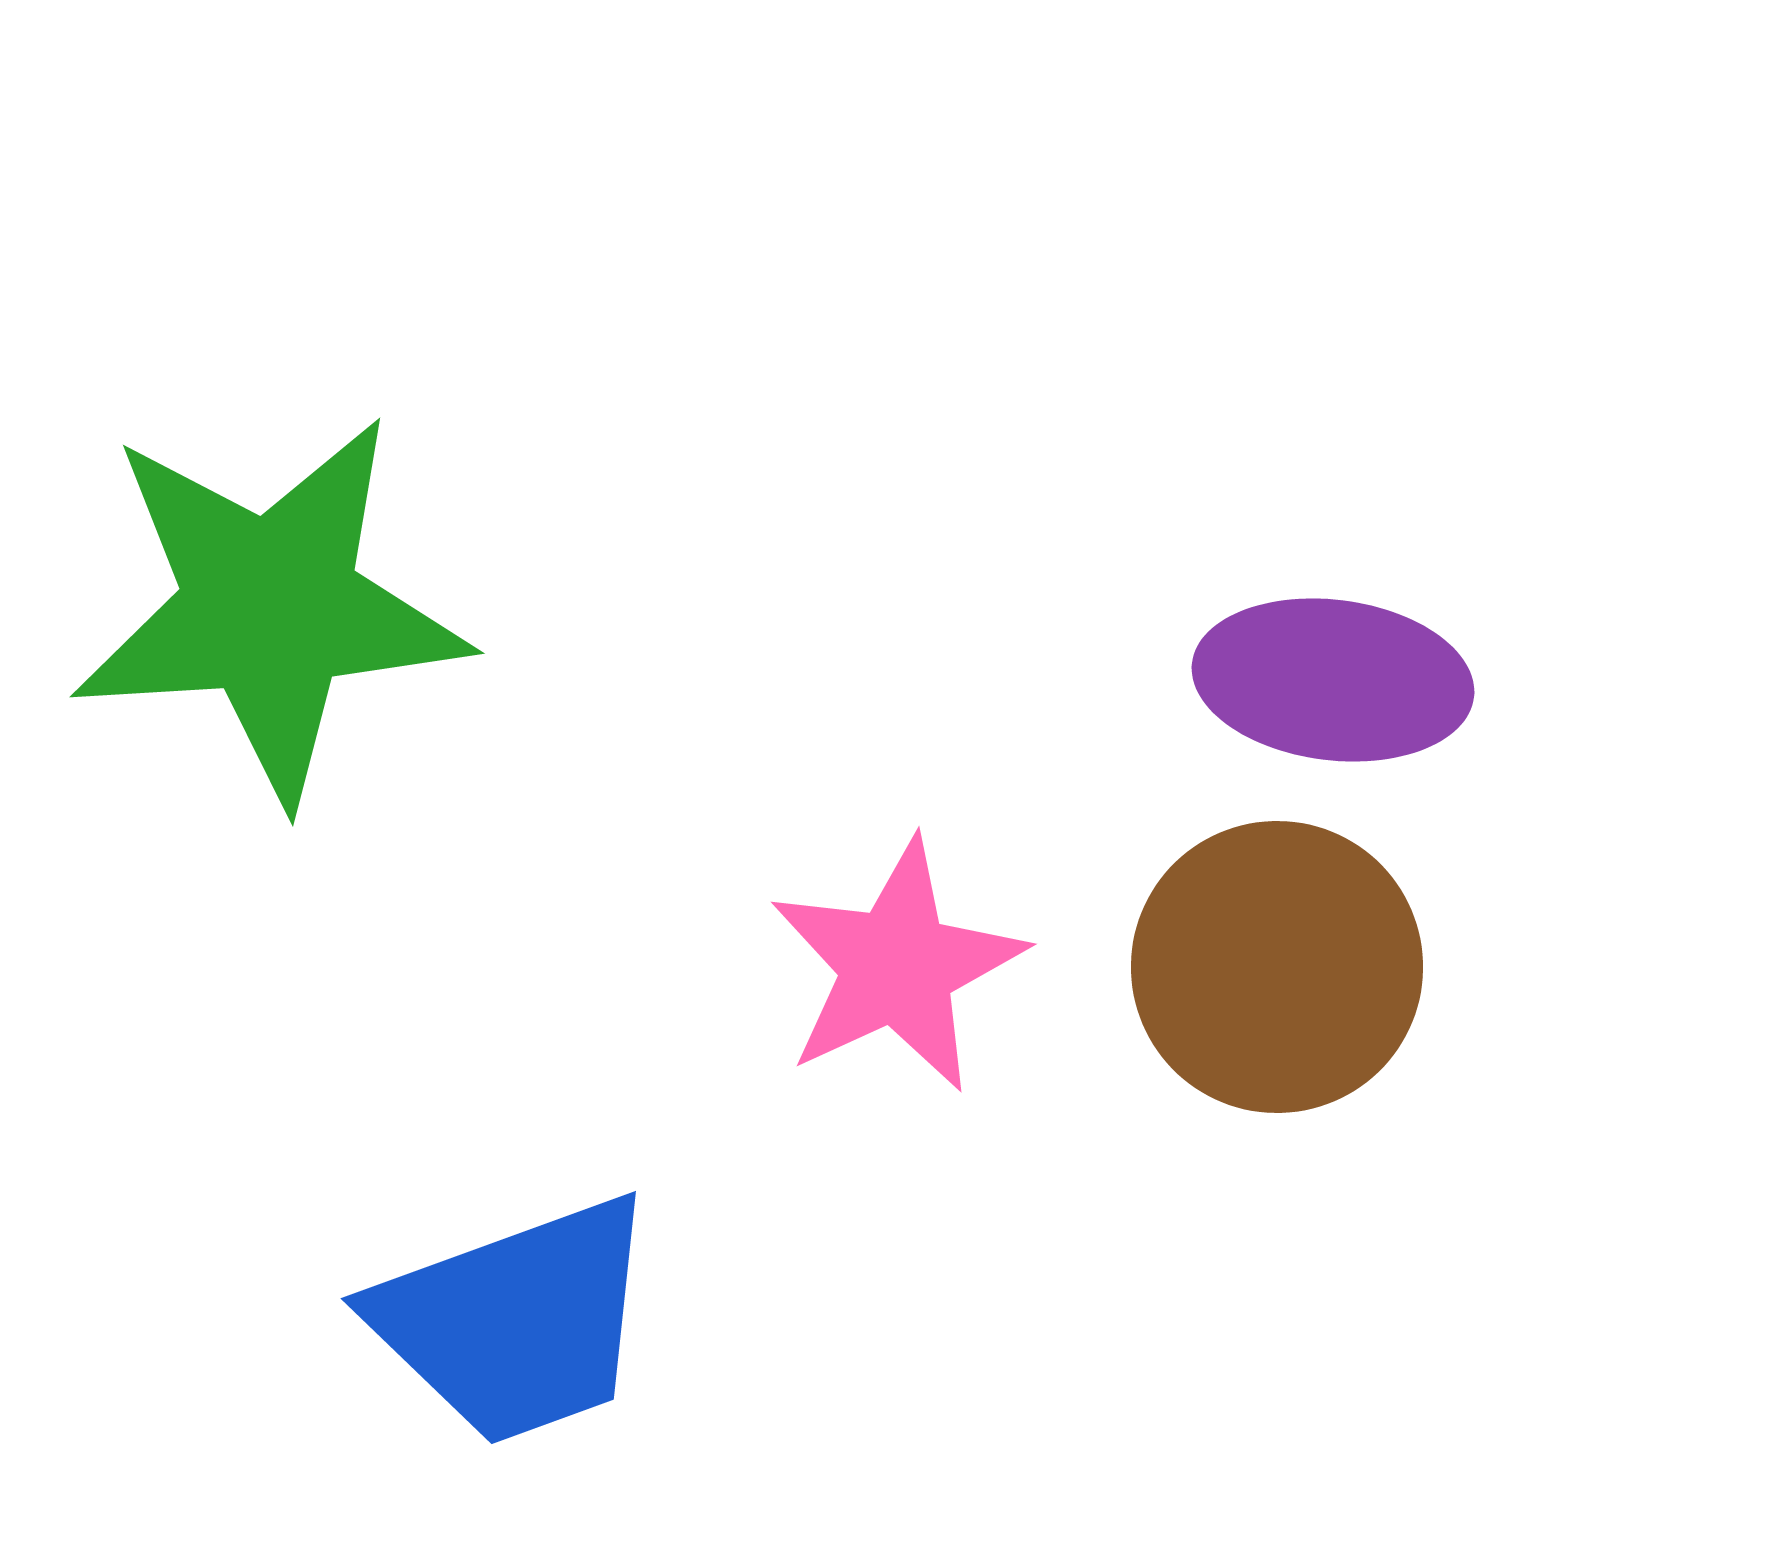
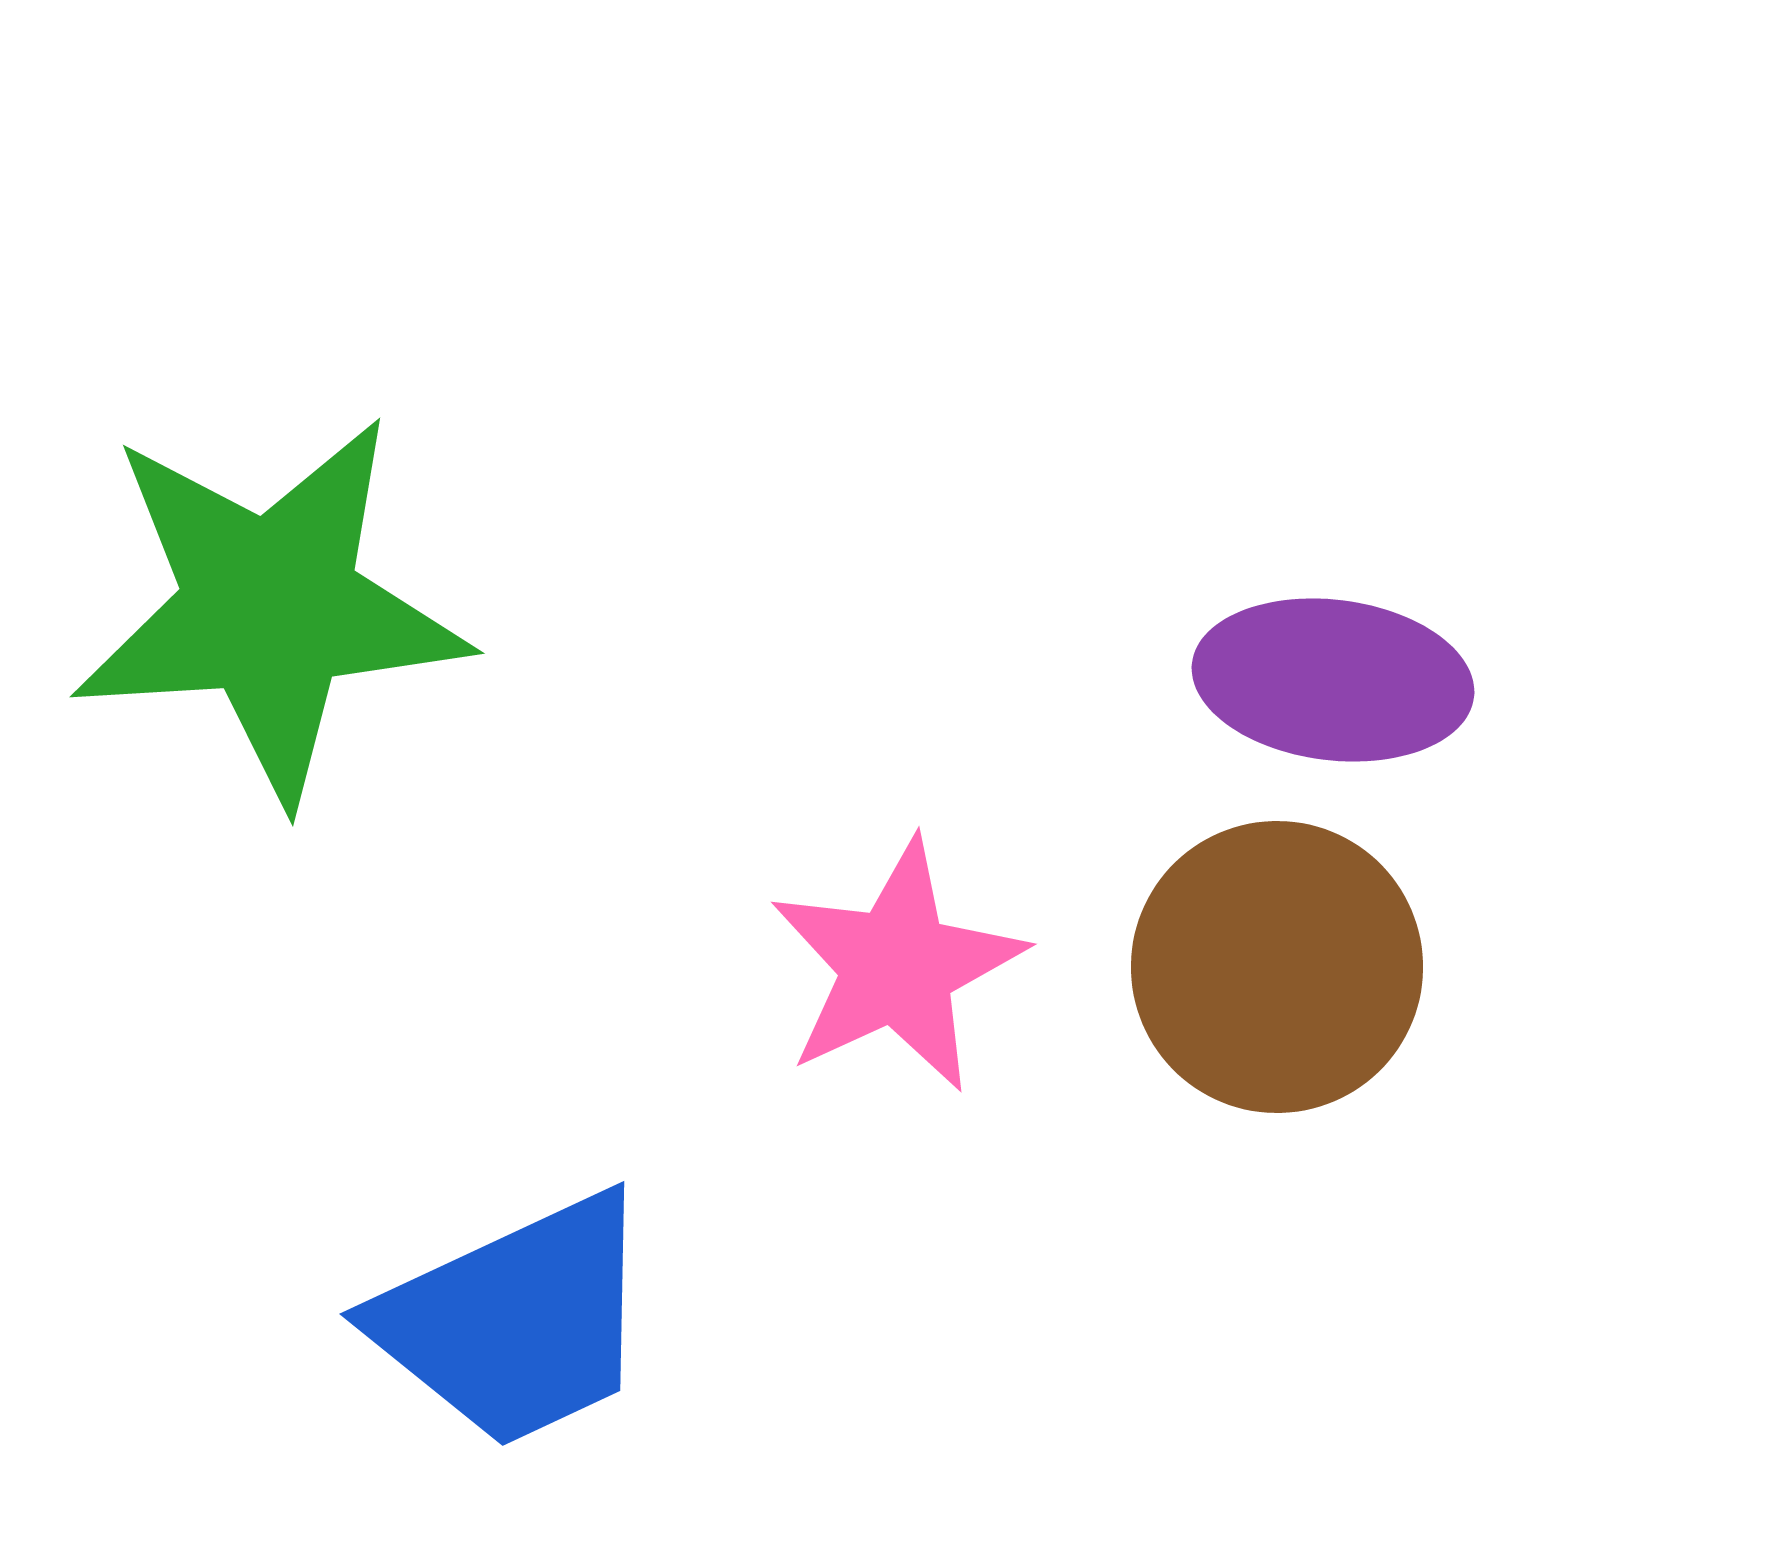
blue trapezoid: rotated 5 degrees counterclockwise
